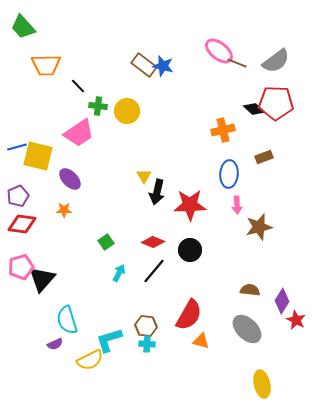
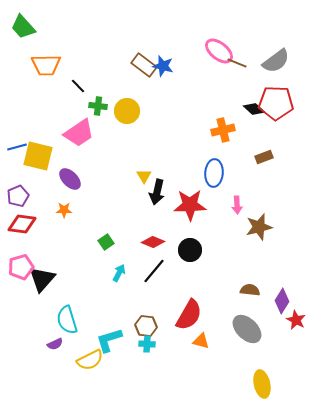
blue ellipse at (229, 174): moved 15 px left, 1 px up
